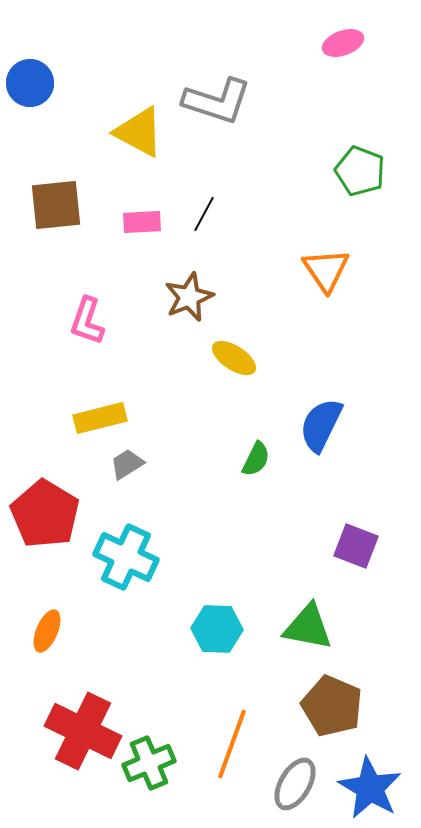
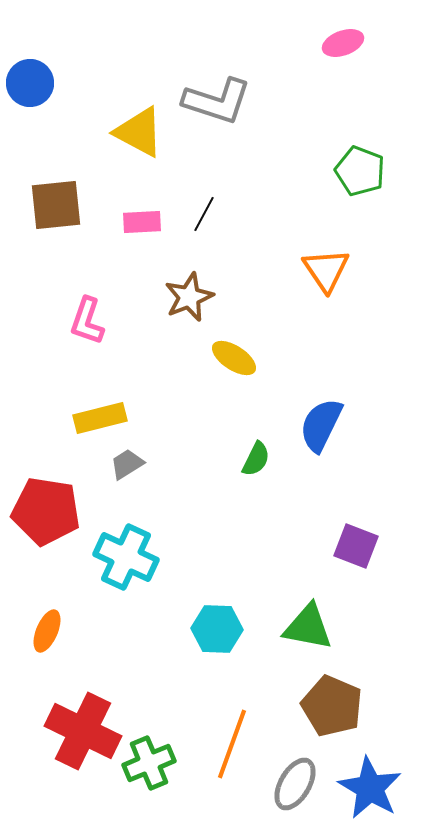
red pentagon: moved 1 px right, 3 px up; rotated 22 degrees counterclockwise
